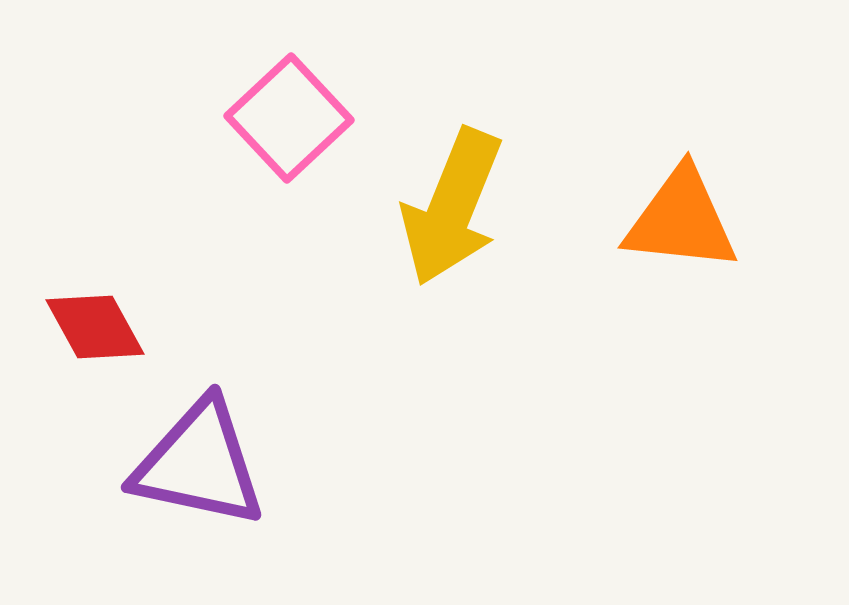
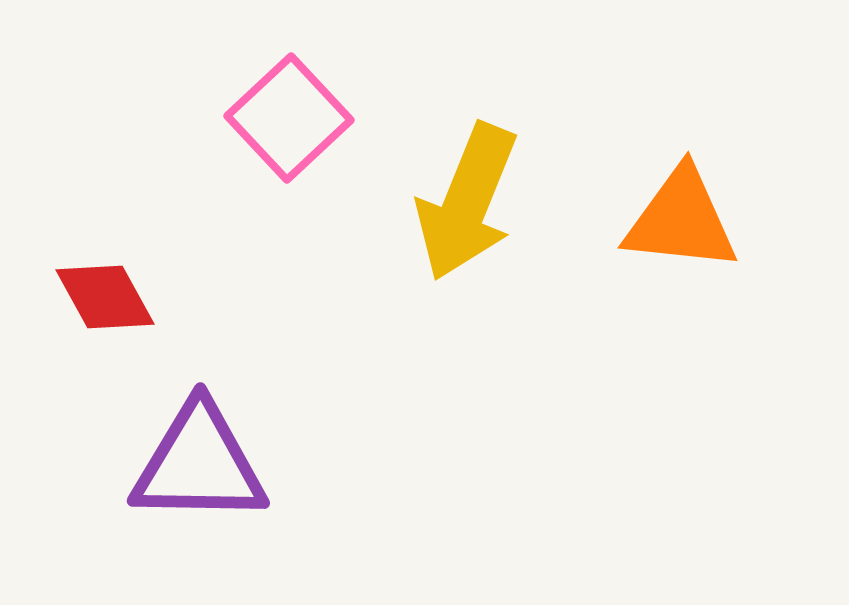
yellow arrow: moved 15 px right, 5 px up
red diamond: moved 10 px right, 30 px up
purple triangle: rotated 11 degrees counterclockwise
